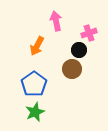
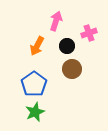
pink arrow: rotated 30 degrees clockwise
black circle: moved 12 px left, 4 px up
